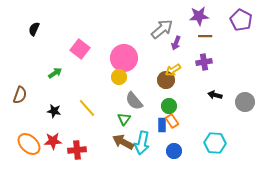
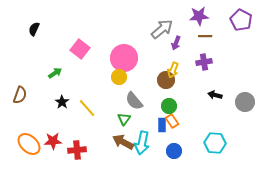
yellow arrow: rotated 35 degrees counterclockwise
black star: moved 8 px right, 9 px up; rotated 24 degrees clockwise
